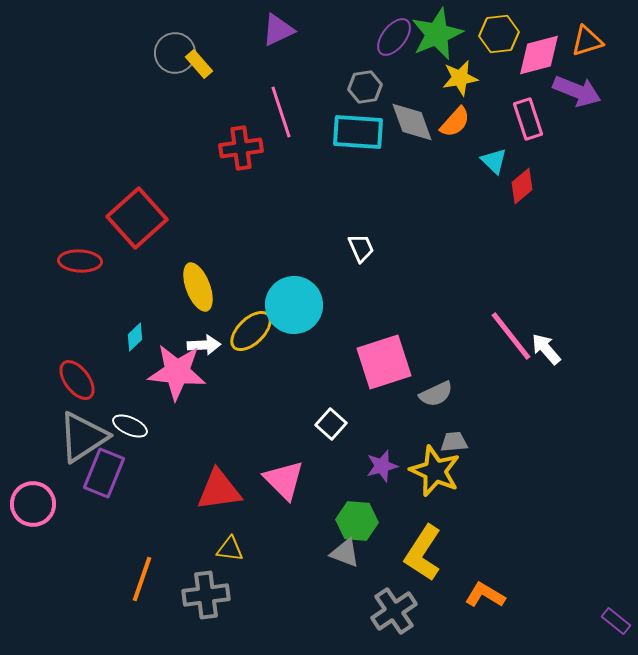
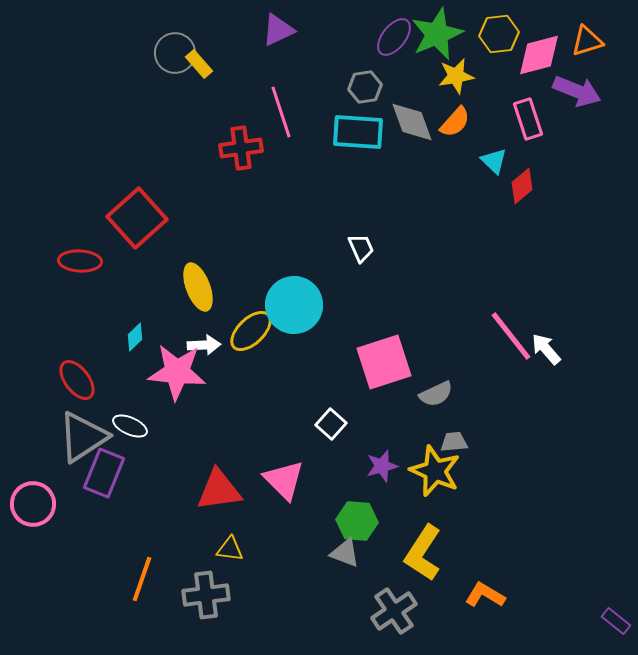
yellow star at (460, 78): moved 4 px left, 2 px up
